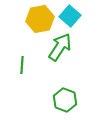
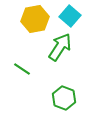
yellow hexagon: moved 5 px left
green line: moved 4 px down; rotated 60 degrees counterclockwise
green hexagon: moved 1 px left, 2 px up
